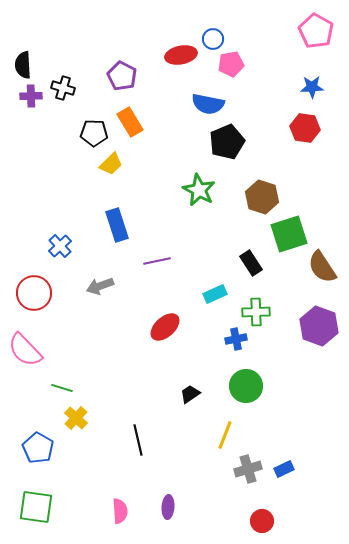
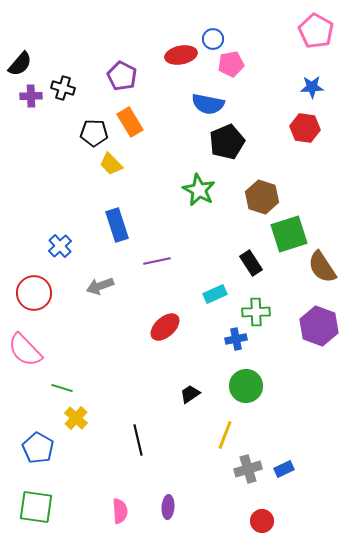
black semicircle at (23, 65): moved 3 px left, 1 px up; rotated 136 degrees counterclockwise
yellow trapezoid at (111, 164): rotated 90 degrees clockwise
